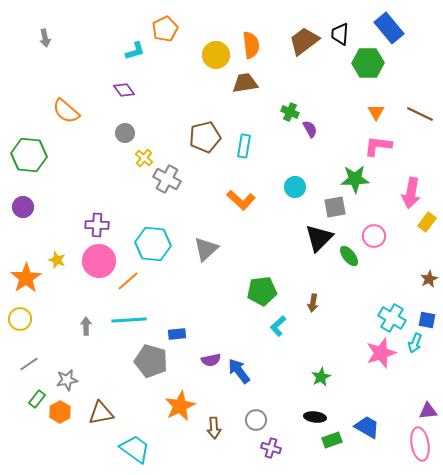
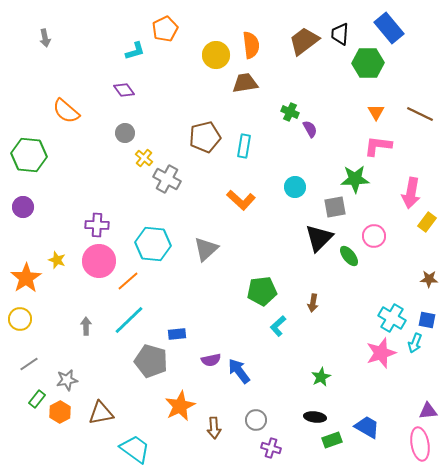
brown star at (429, 279): rotated 30 degrees clockwise
cyan line at (129, 320): rotated 40 degrees counterclockwise
